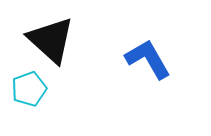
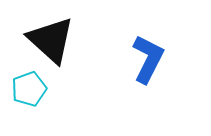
blue L-shape: rotated 57 degrees clockwise
